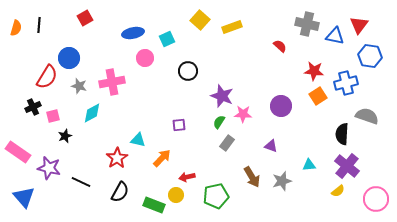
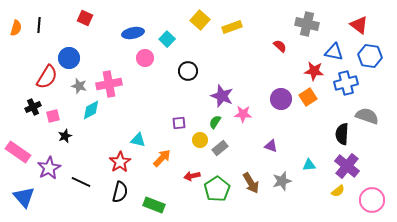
red square at (85, 18): rotated 35 degrees counterclockwise
red triangle at (359, 25): rotated 30 degrees counterclockwise
blue triangle at (335, 36): moved 1 px left, 16 px down
cyan square at (167, 39): rotated 21 degrees counterclockwise
pink cross at (112, 82): moved 3 px left, 2 px down
orange square at (318, 96): moved 10 px left, 1 px down
purple circle at (281, 106): moved 7 px up
cyan diamond at (92, 113): moved 1 px left, 3 px up
green semicircle at (219, 122): moved 4 px left
purple square at (179, 125): moved 2 px up
gray rectangle at (227, 143): moved 7 px left, 5 px down; rotated 14 degrees clockwise
red star at (117, 158): moved 3 px right, 4 px down
purple star at (49, 168): rotated 30 degrees clockwise
red arrow at (187, 177): moved 5 px right, 1 px up
brown arrow at (252, 177): moved 1 px left, 6 px down
black semicircle at (120, 192): rotated 15 degrees counterclockwise
yellow circle at (176, 195): moved 24 px right, 55 px up
green pentagon at (216, 196): moved 1 px right, 7 px up; rotated 20 degrees counterclockwise
pink circle at (376, 199): moved 4 px left, 1 px down
